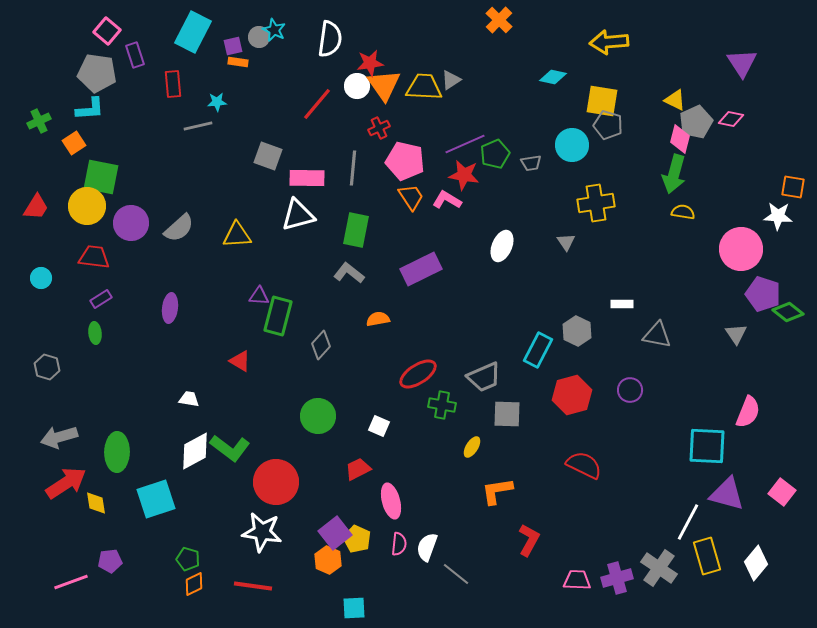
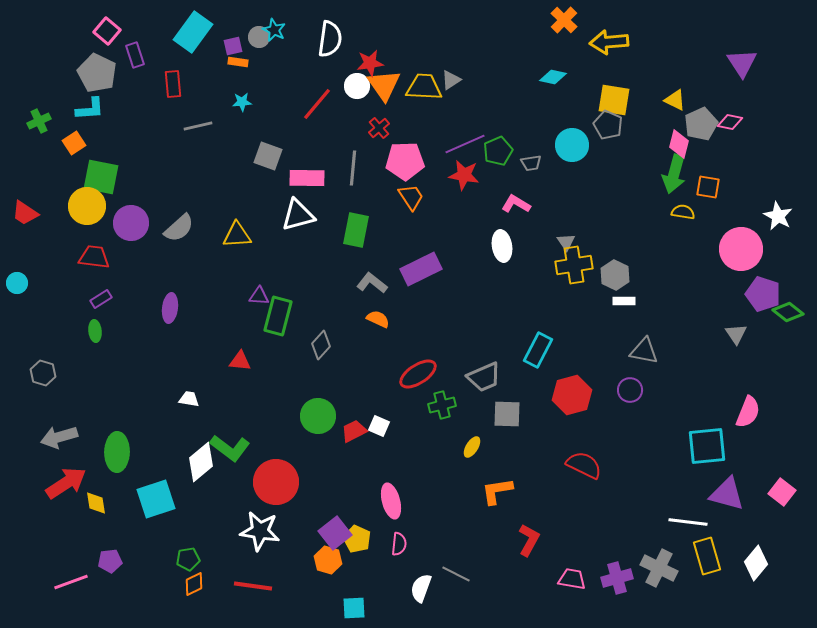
orange cross at (499, 20): moved 65 px right
cyan rectangle at (193, 32): rotated 9 degrees clockwise
gray pentagon at (97, 73): rotated 18 degrees clockwise
yellow square at (602, 101): moved 12 px right, 1 px up
cyan star at (217, 102): moved 25 px right
pink diamond at (731, 119): moved 1 px left, 3 px down
gray pentagon at (696, 122): moved 5 px right, 2 px down
gray pentagon at (608, 125): rotated 8 degrees clockwise
red cross at (379, 128): rotated 15 degrees counterclockwise
pink diamond at (680, 139): moved 1 px left, 5 px down
green pentagon at (495, 154): moved 3 px right, 3 px up
pink pentagon at (405, 161): rotated 15 degrees counterclockwise
orange square at (793, 187): moved 85 px left
pink L-shape at (447, 200): moved 69 px right, 4 px down
yellow cross at (596, 203): moved 22 px left, 62 px down
red trapezoid at (36, 207): moved 11 px left, 6 px down; rotated 92 degrees clockwise
white star at (778, 216): rotated 24 degrees clockwise
white ellipse at (502, 246): rotated 32 degrees counterclockwise
gray L-shape at (349, 273): moved 23 px right, 10 px down
cyan circle at (41, 278): moved 24 px left, 5 px down
white rectangle at (622, 304): moved 2 px right, 3 px up
orange semicircle at (378, 319): rotated 35 degrees clockwise
gray hexagon at (577, 331): moved 38 px right, 56 px up
green ellipse at (95, 333): moved 2 px up
gray triangle at (657, 335): moved 13 px left, 16 px down
red triangle at (240, 361): rotated 25 degrees counterclockwise
gray hexagon at (47, 367): moved 4 px left, 6 px down
green cross at (442, 405): rotated 24 degrees counterclockwise
cyan square at (707, 446): rotated 9 degrees counterclockwise
white diamond at (195, 451): moved 6 px right, 11 px down; rotated 12 degrees counterclockwise
red trapezoid at (358, 469): moved 4 px left, 38 px up
white line at (688, 522): rotated 69 degrees clockwise
white star at (262, 532): moved 2 px left, 1 px up
white semicircle at (427, 547): moved 6 px left, 41 px down
green pentagon at (188, 559): rotated 25 degrees counterclockwise
orange hexagon at (328, 560): rotated 8 degrees counterclockwise
gray cross at (659, 568): rotated 9 degrees counterclockwise
gray line at (456, 574): rotated 12 degrees counterclockwise
pink trapezoid at (577, 580): moved 5 px left, 1 px up; rotated 8 degrees clockwise
